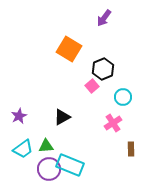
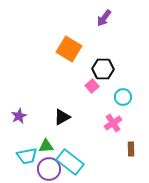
black hexagon: rotated 25 degrees clockwise
cyan trapezoid: moved 4 px right, 7 px down; rotated 25 degrees clockwise
cyan rectangle: moved 3 px up; rotated 16 degrees clockwise
